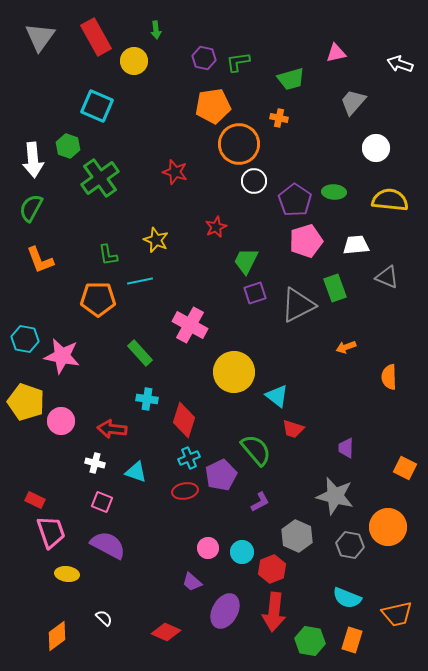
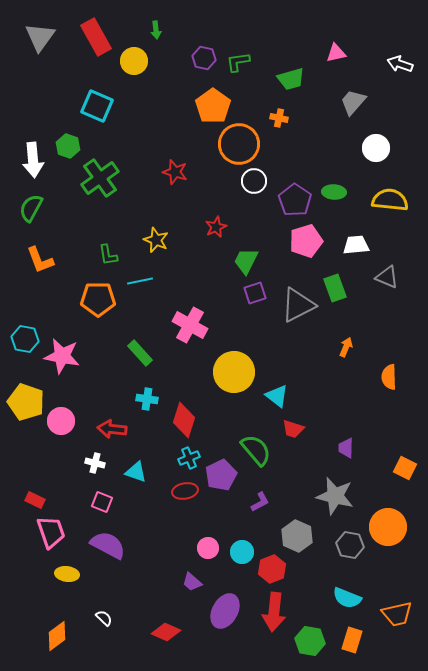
orange pentagon at (213, 106): rotated 28 degrees counterclockwise
orange arrow at (346, 347): rotated 132 degrees clockwise
